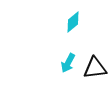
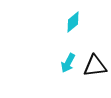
black triangle: moved 2 px up
